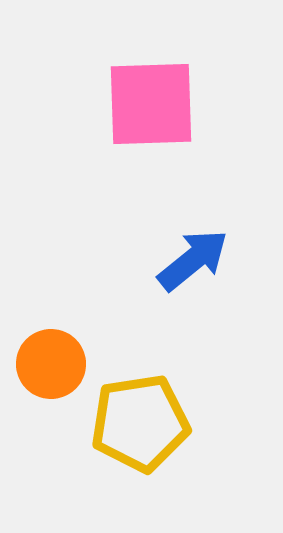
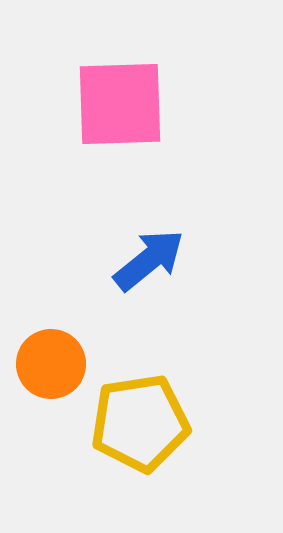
pink square: moved 31 px left
blue arrow: moved 44 px left
